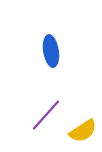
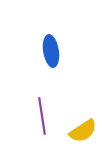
purple line: moved 4 px left, 1 px down; rotated 51 degrees counterclockwise
